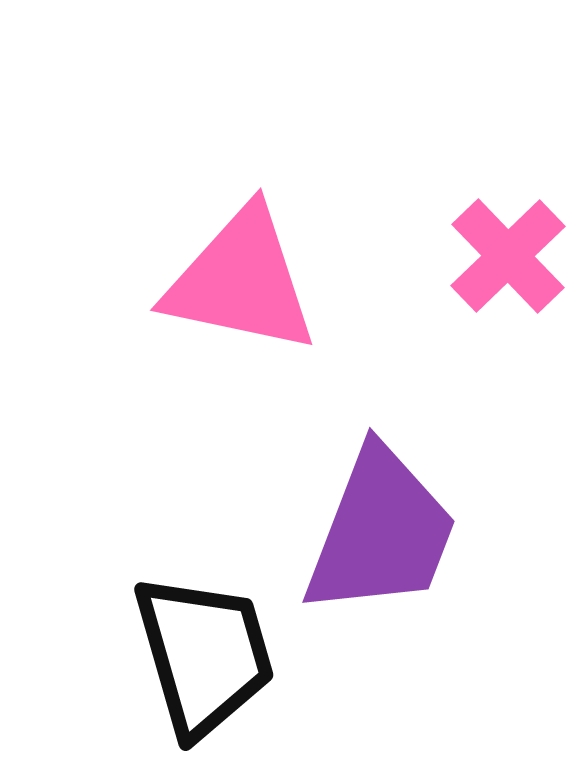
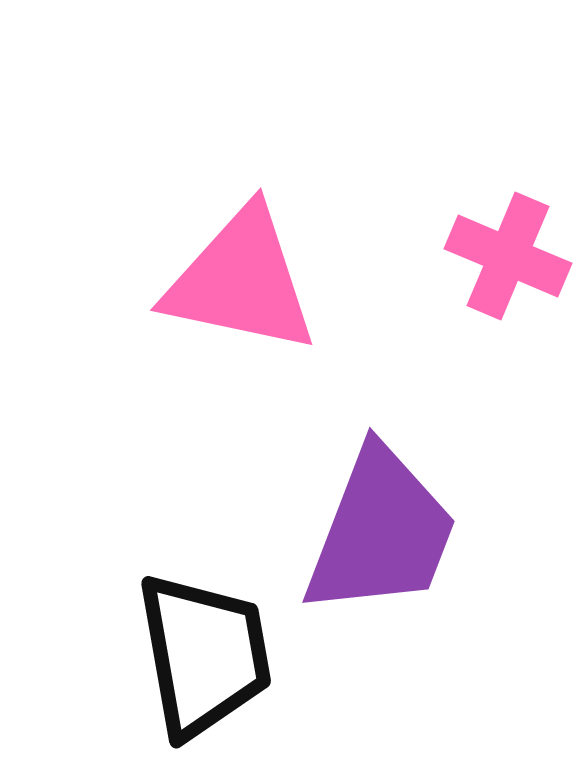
pink cross: rotated 23 degrees counterclockwise
black trapezoid: rotated 6 degrees clockwise
